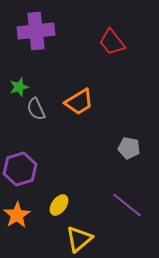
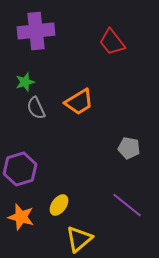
green star: moved 6 px right, 5 px up
gray semicircle: moved 1 px up
orange star: moved 4 px right, 2 px down; rotated 24 degrees counterclockwise
